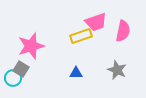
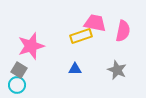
pink trapezoid: moved 1 px left, 1 px down; rotated 150 degrees counterclockwise
gray square: moved 2 px left, 1 px down
blue triangle: moved 1 px left, 4 px up
cyan circle: moved 4 px right, 7 px down
